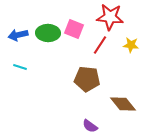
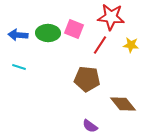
red star: moved 1 px right
blue arrow: rotated 18 degrees clockwise
cyan line: moved 1 px left
